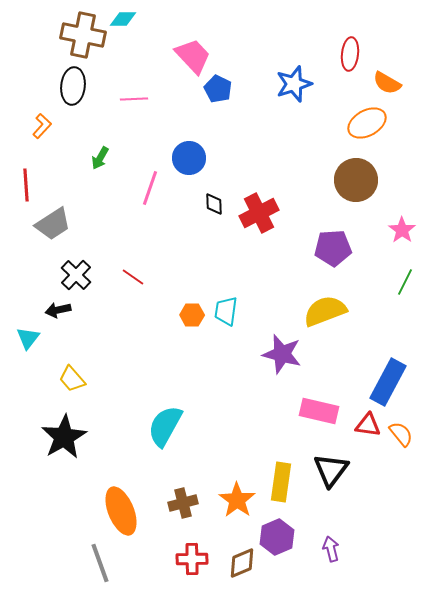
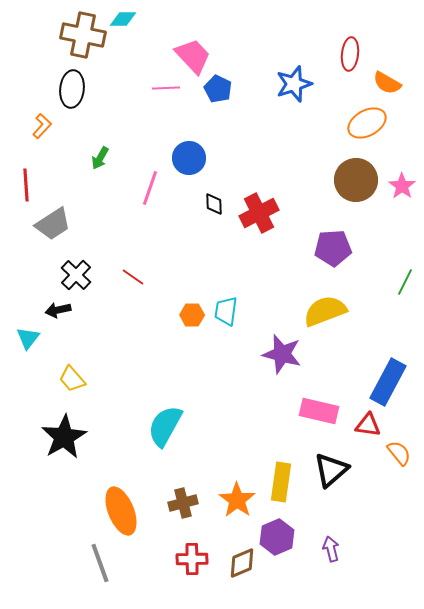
black ellipse at (73, 86): moved 1 px left, 3 px down
pink line at (134, 99): moved 32 px right, 11 px up
pink star at (402, 230): moved 44 px up
orange semicircle at (401, 434): moved 2 px left, 19 px down
black triangle at (331, 470): rotated 12 degrees clockwise
